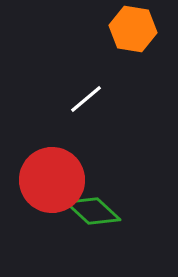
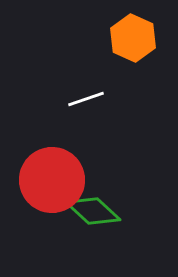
orange hexagon: moved 9 px down; rotated 15 degrees clockwise
white line: rotated 21 degrees clockwise
